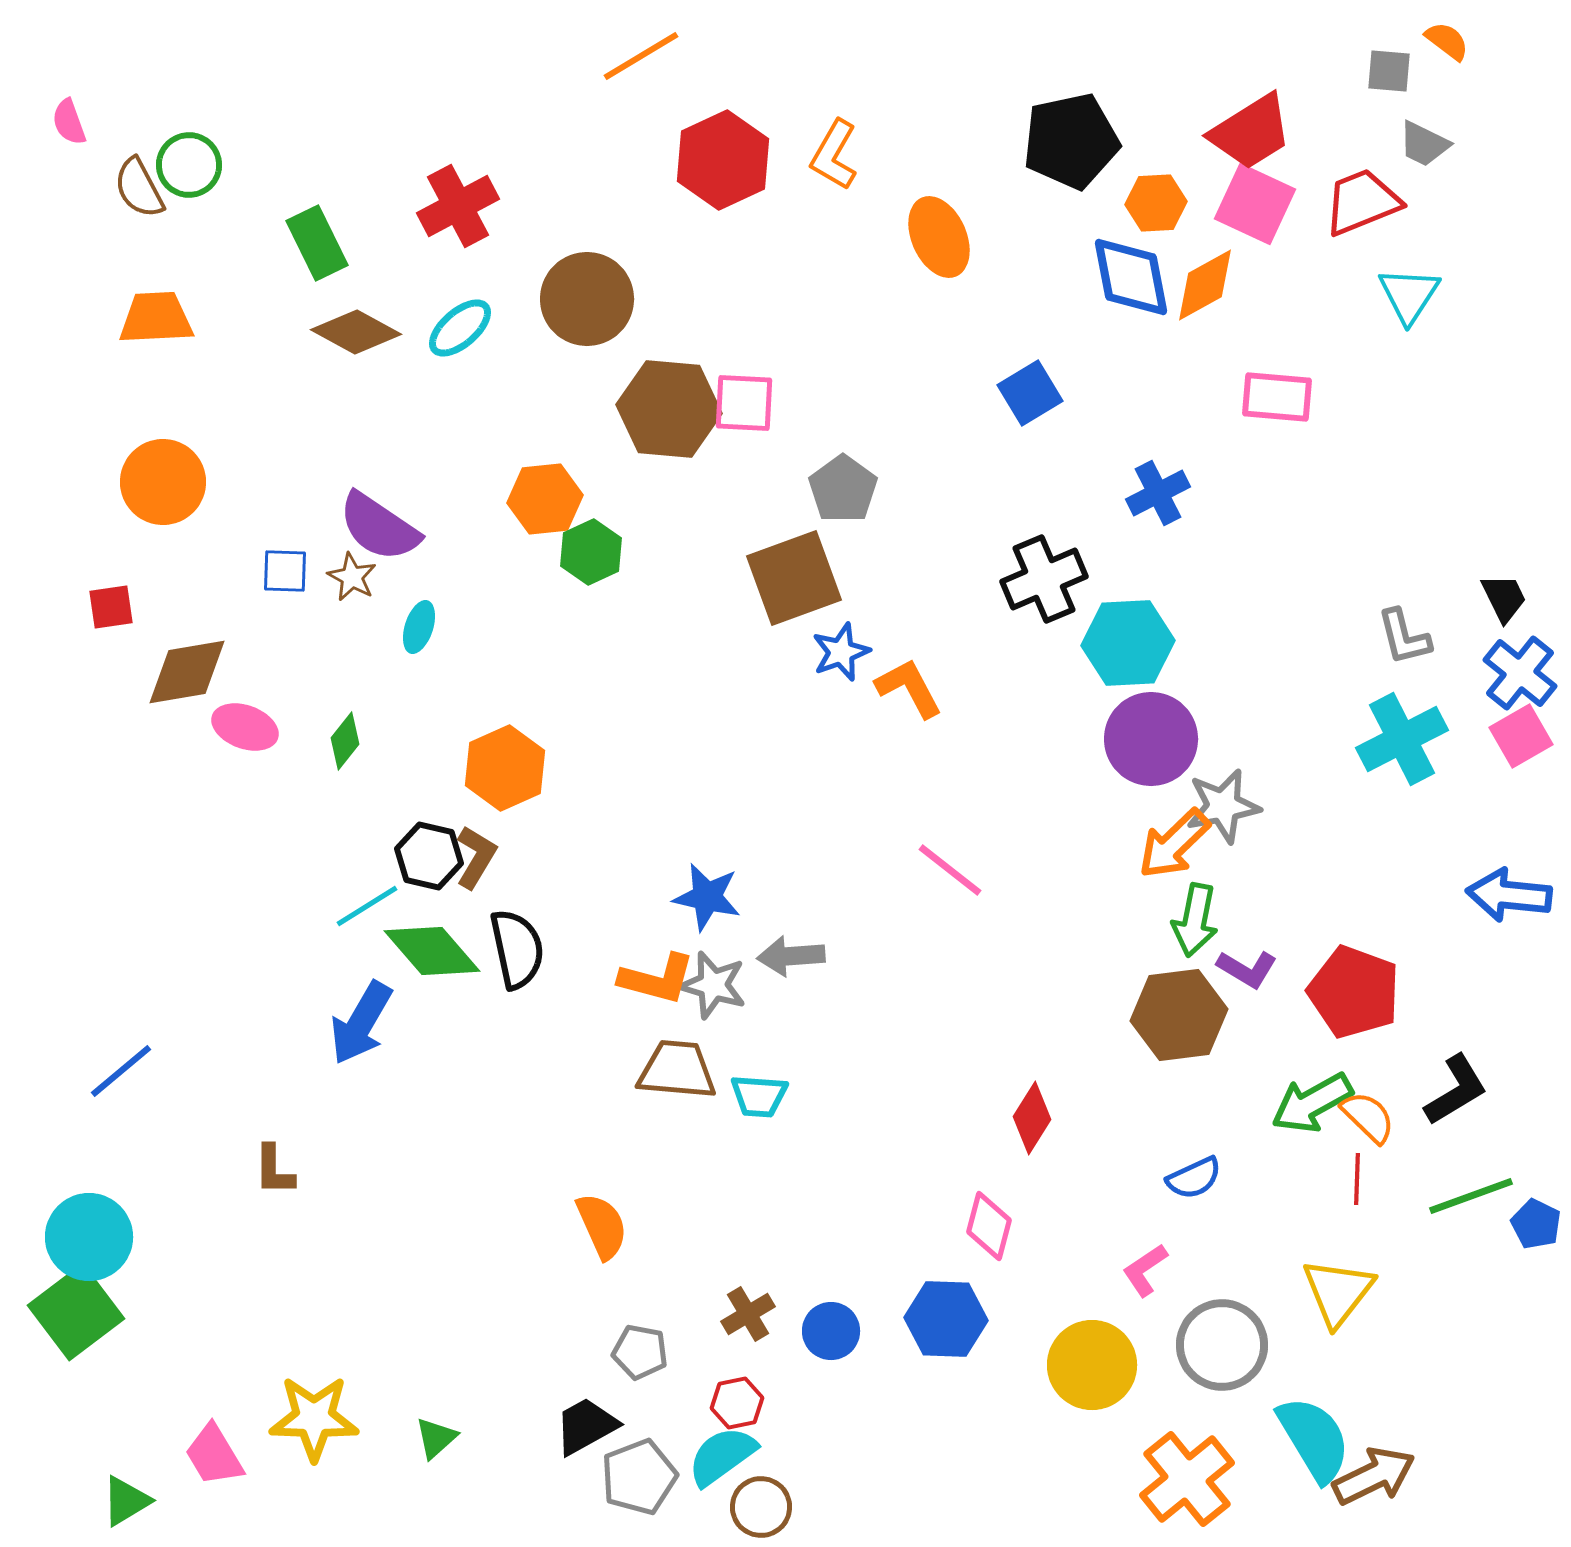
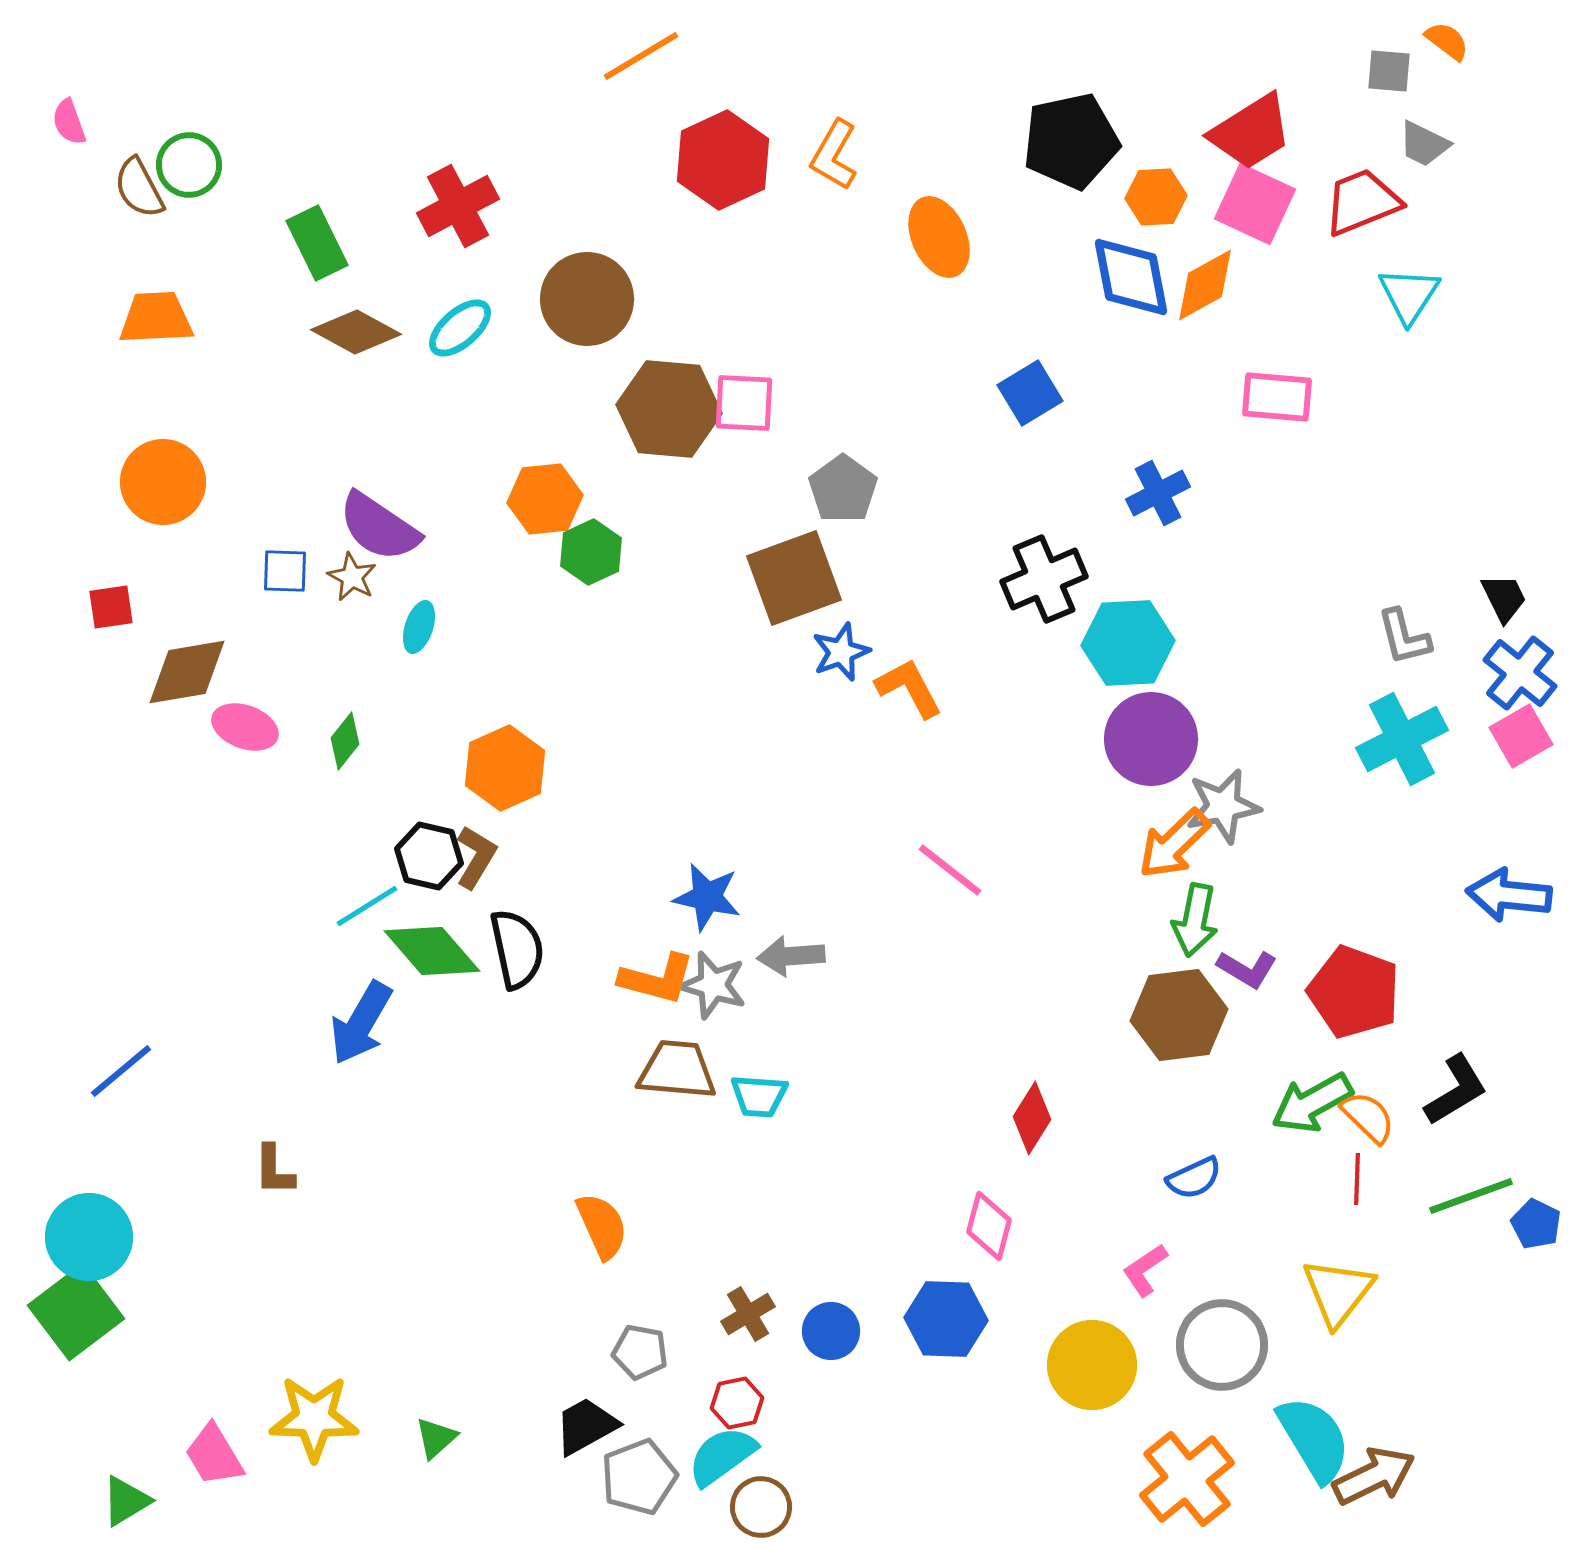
orange hexagon at (1156, 203): moved 6 px up
